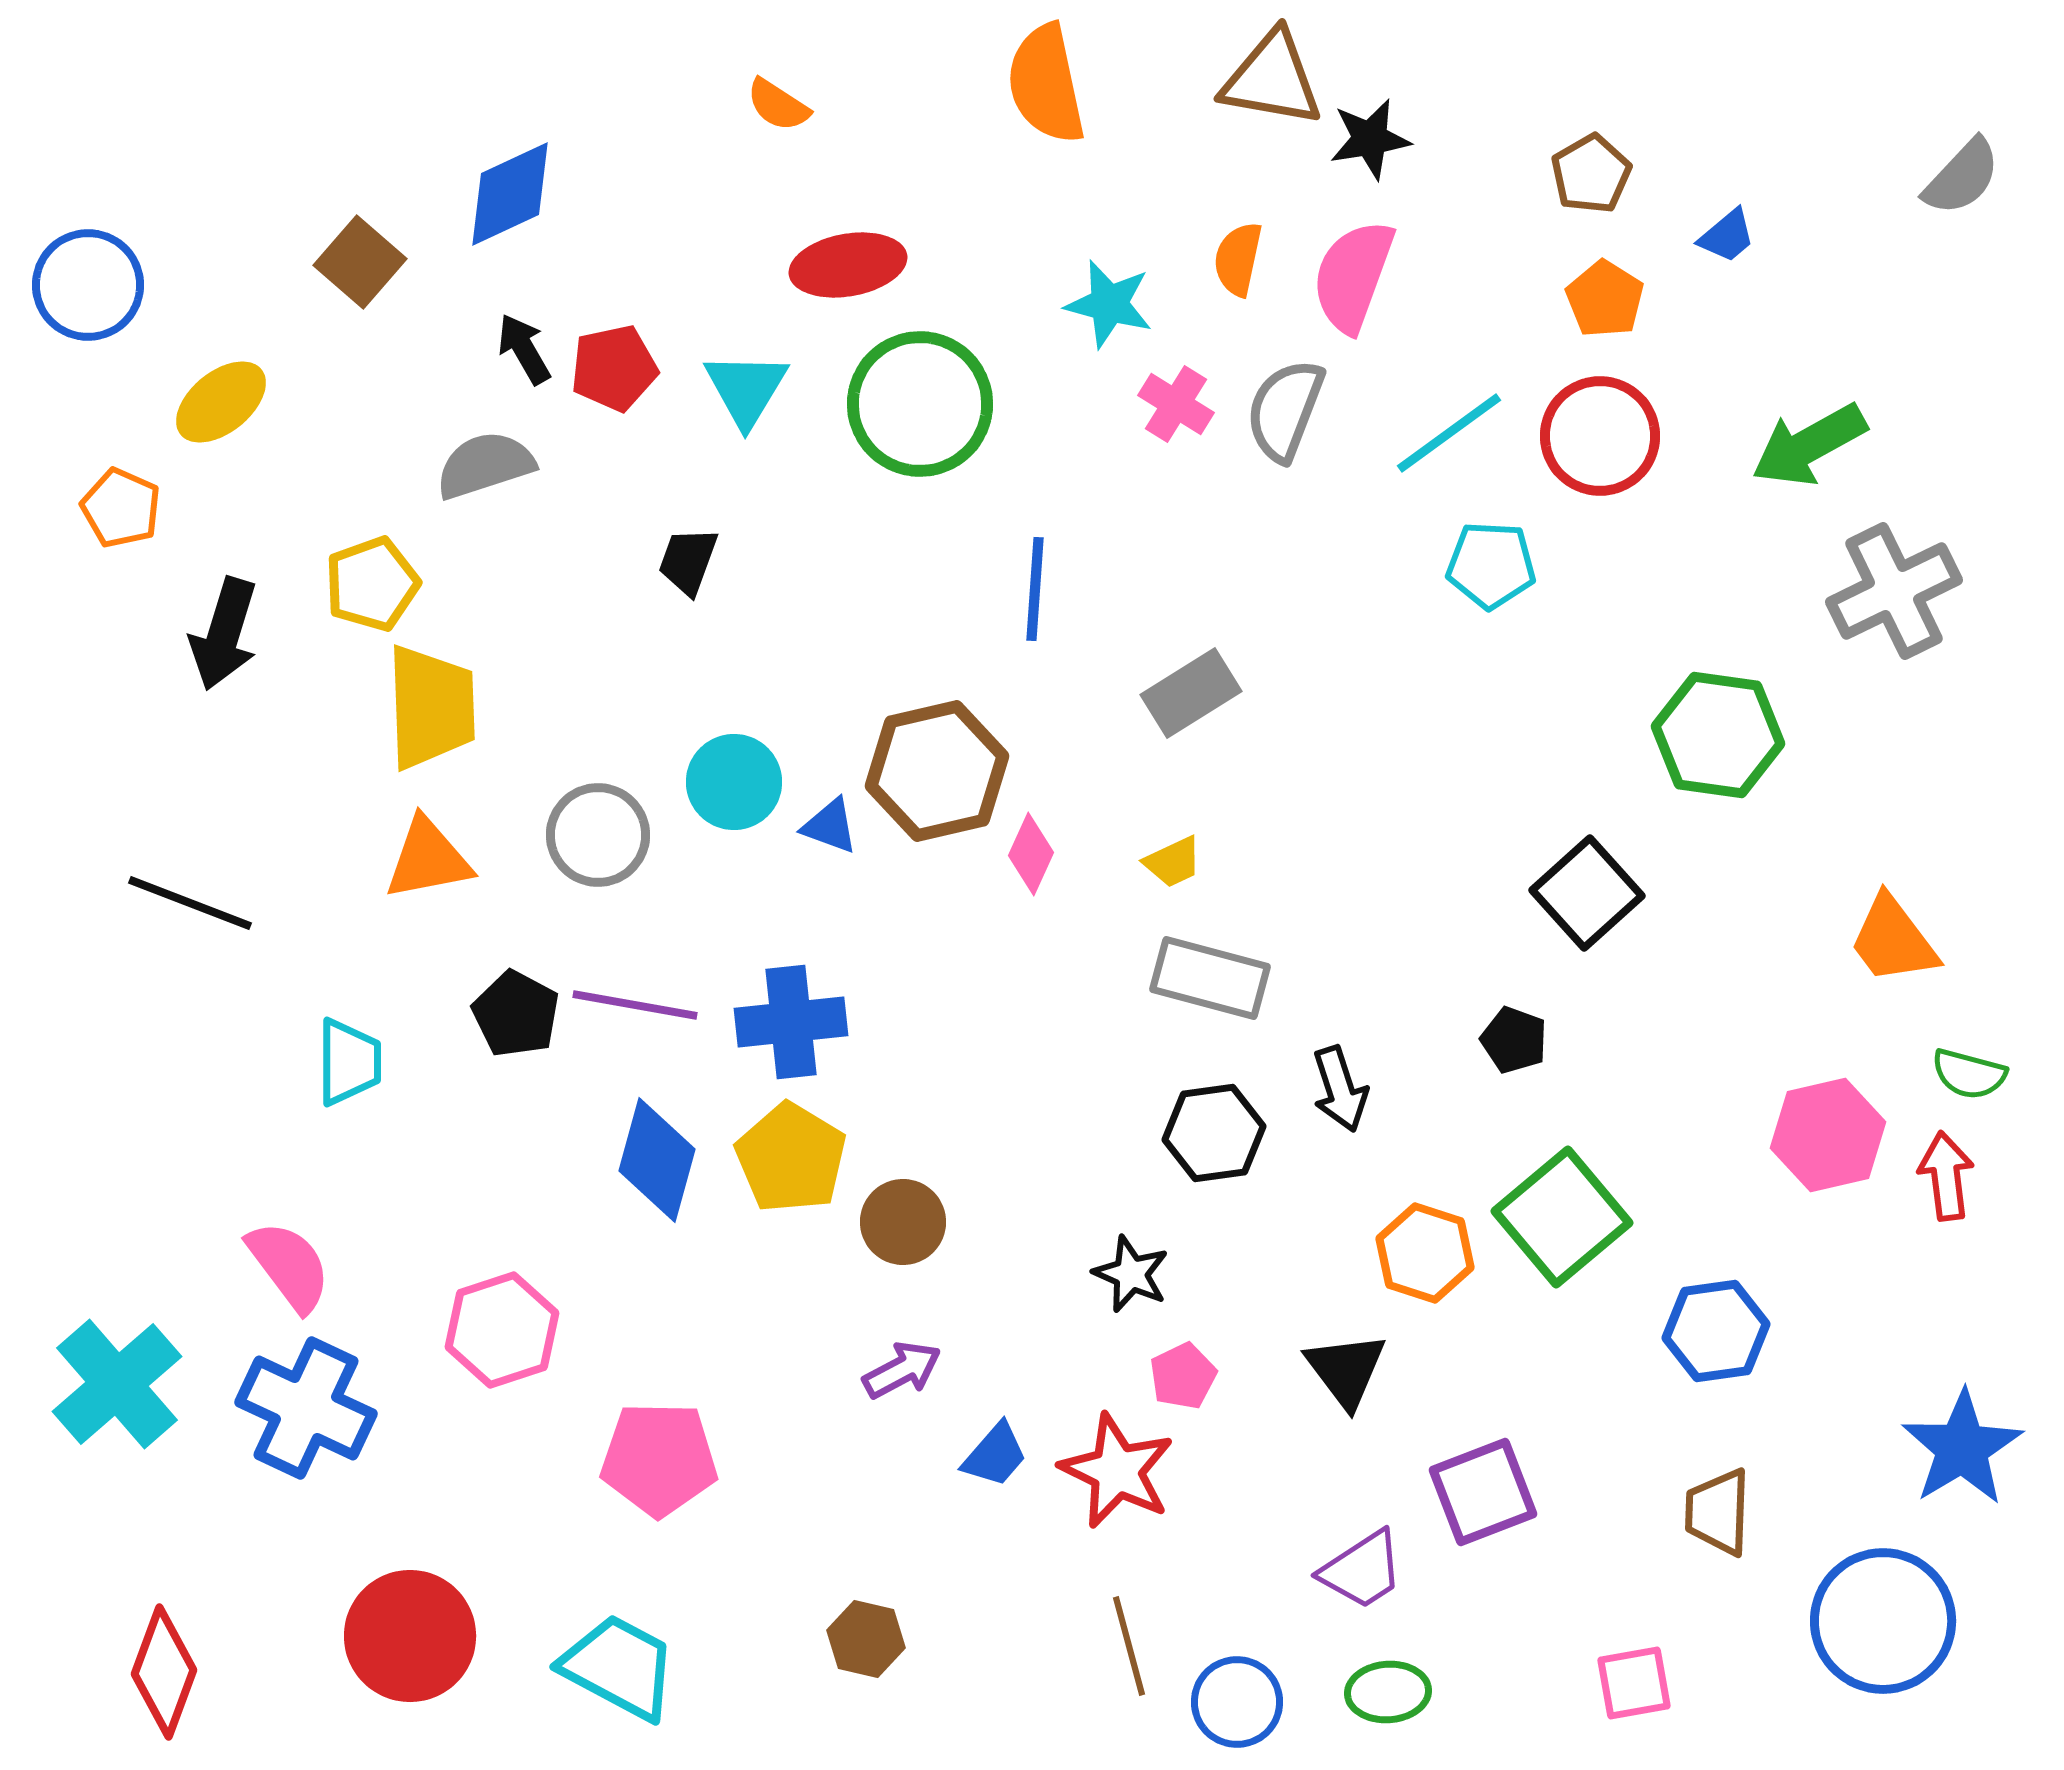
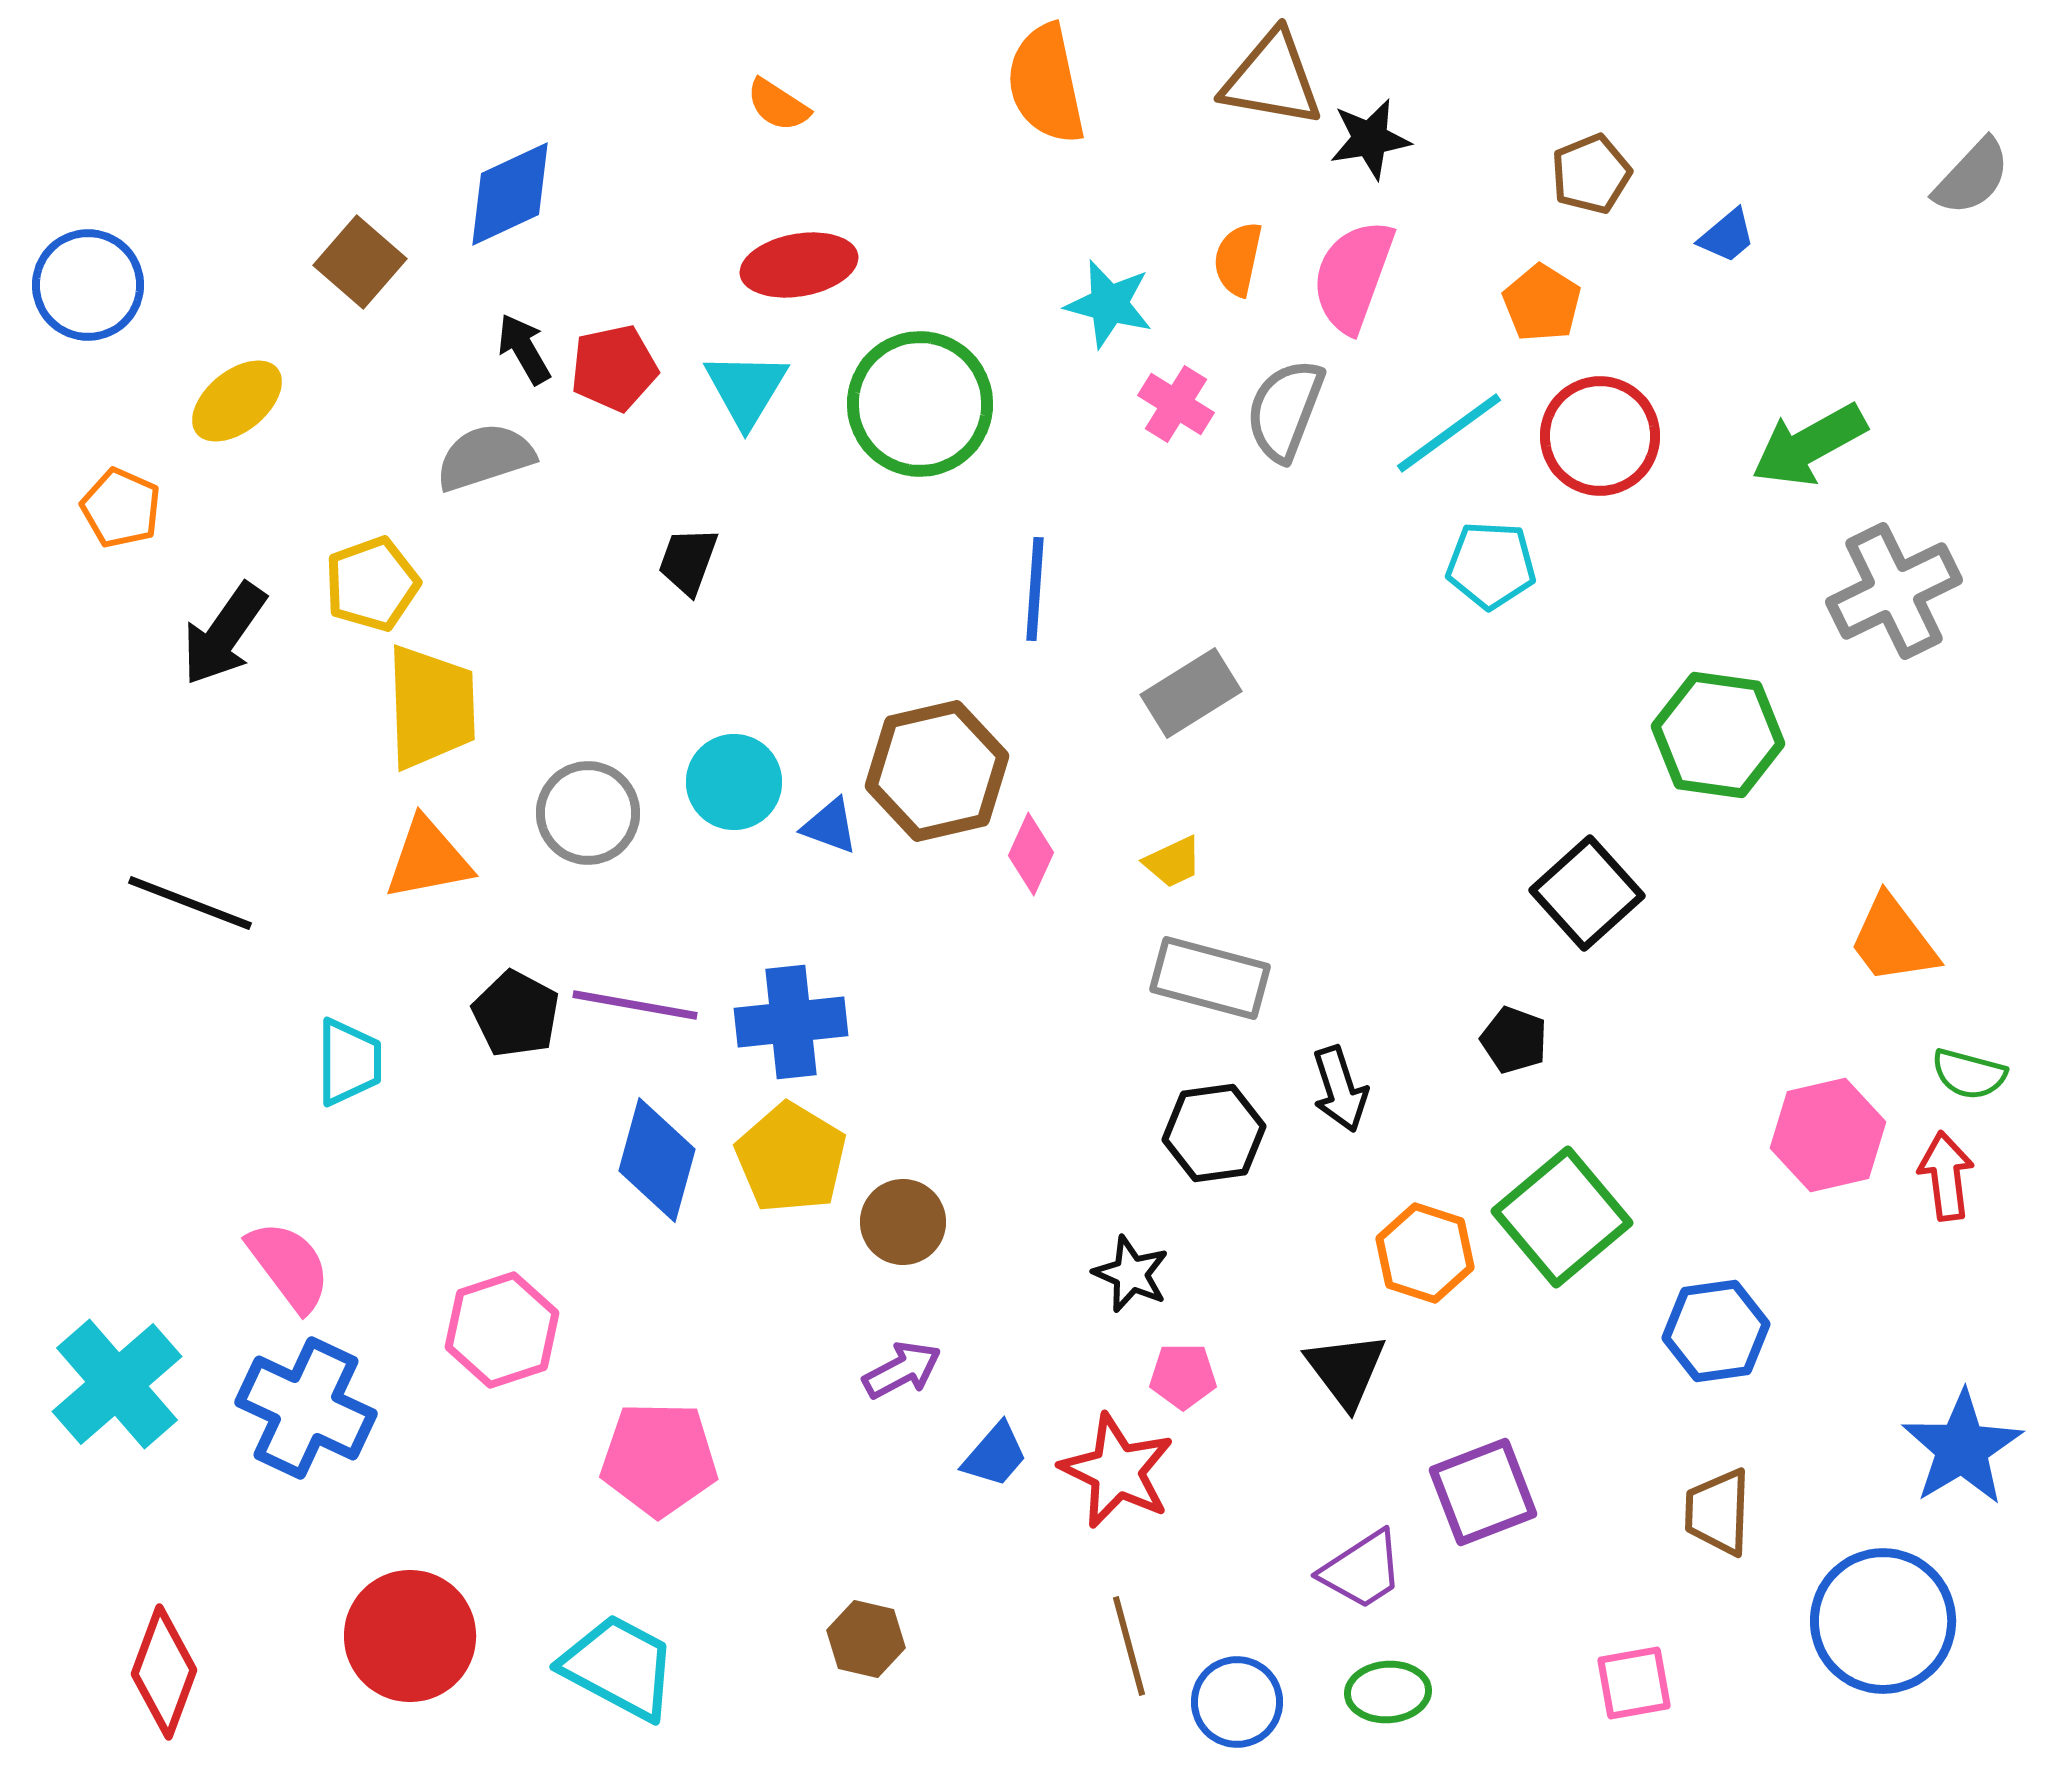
brown pentagon at (1591, 174): rotated 8 degrees clockwise
gray semicircle at (1962, 177): moved 10 px right
red ellipse at (848, 265): moved 49 px left
orange pentagon at (1605, 299): moved 63 px left, 4 px down
yellow ellipse at (221, 402): moved 16 px right, 1 px up
gray semicircle at (485, 465): moved 8 px up
black arrow at (224, 634): rotated 18 degrees clockwise
gray circle at (598, 835): moved 10 px left, 22 px up
pink pentagon at (1183, 1376): rotated 26 degrees clockwise
